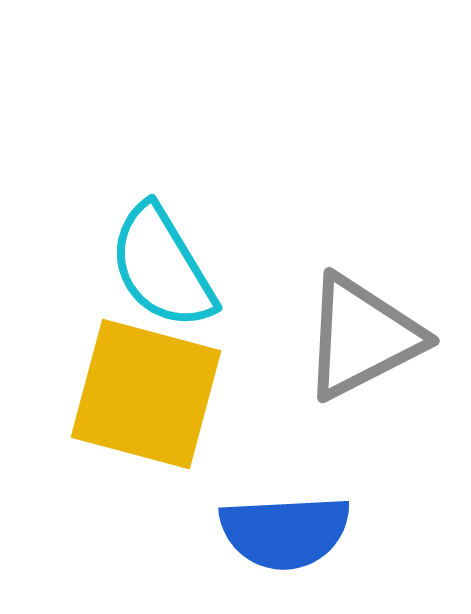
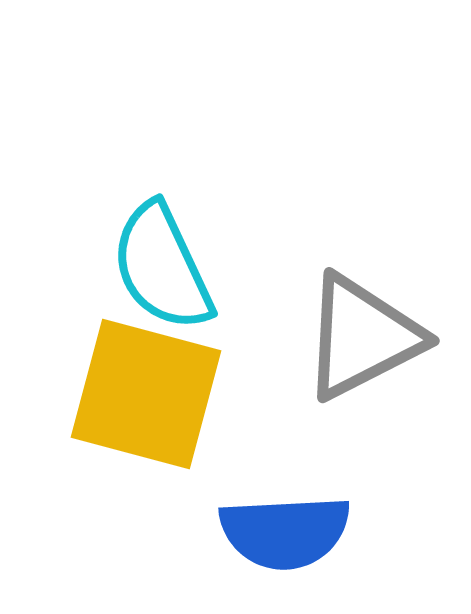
cyan semicircle: rotated 6 degrees clockwise
